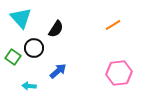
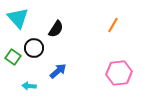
cyan triangle: moved 3 px left
orange line: rotated 28 degrees counterclockwise
